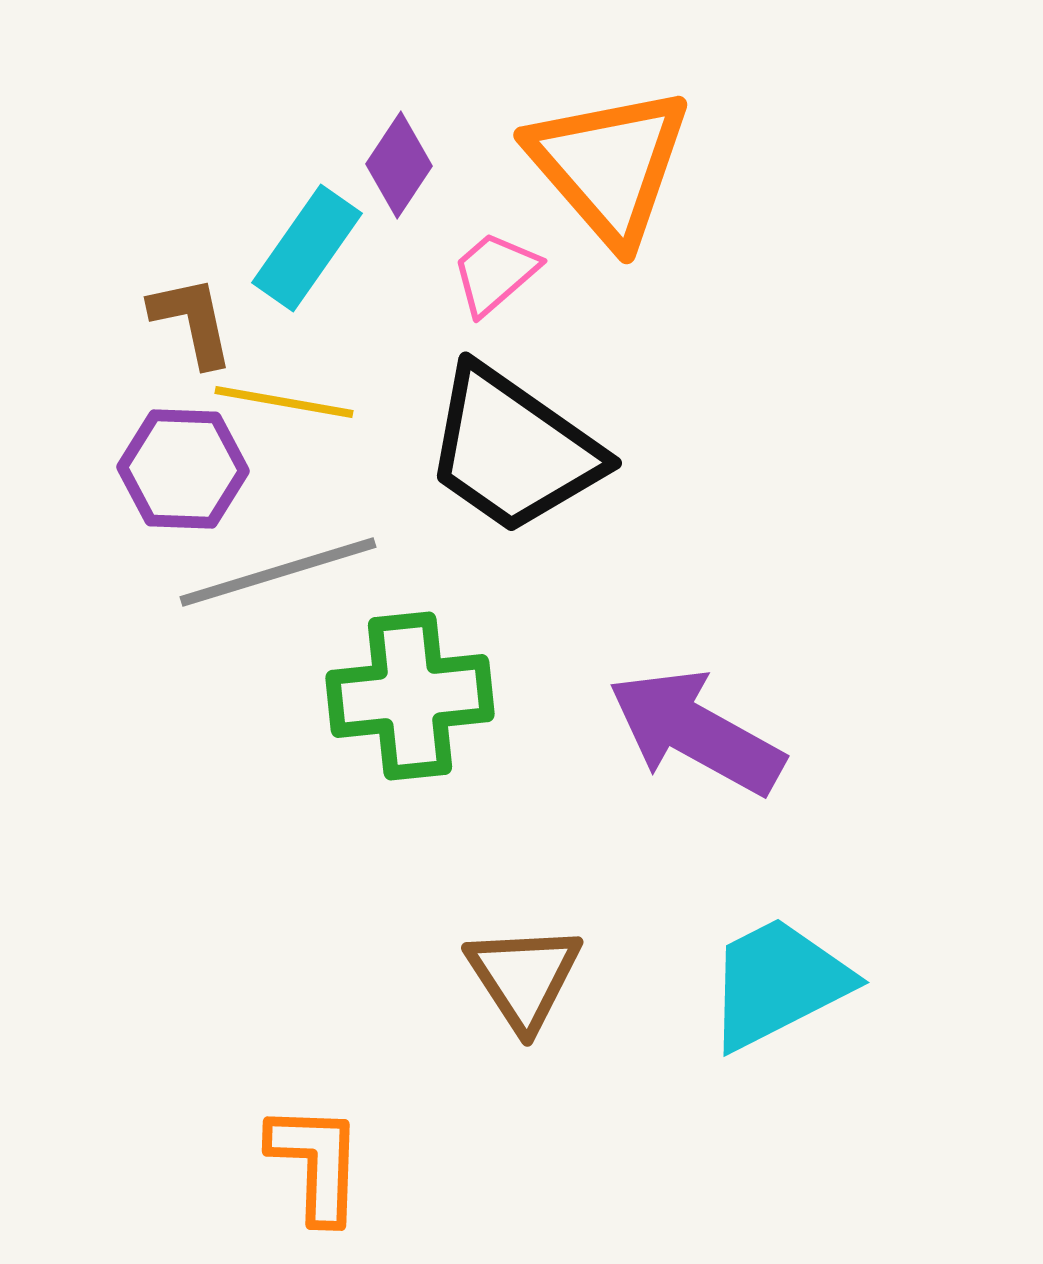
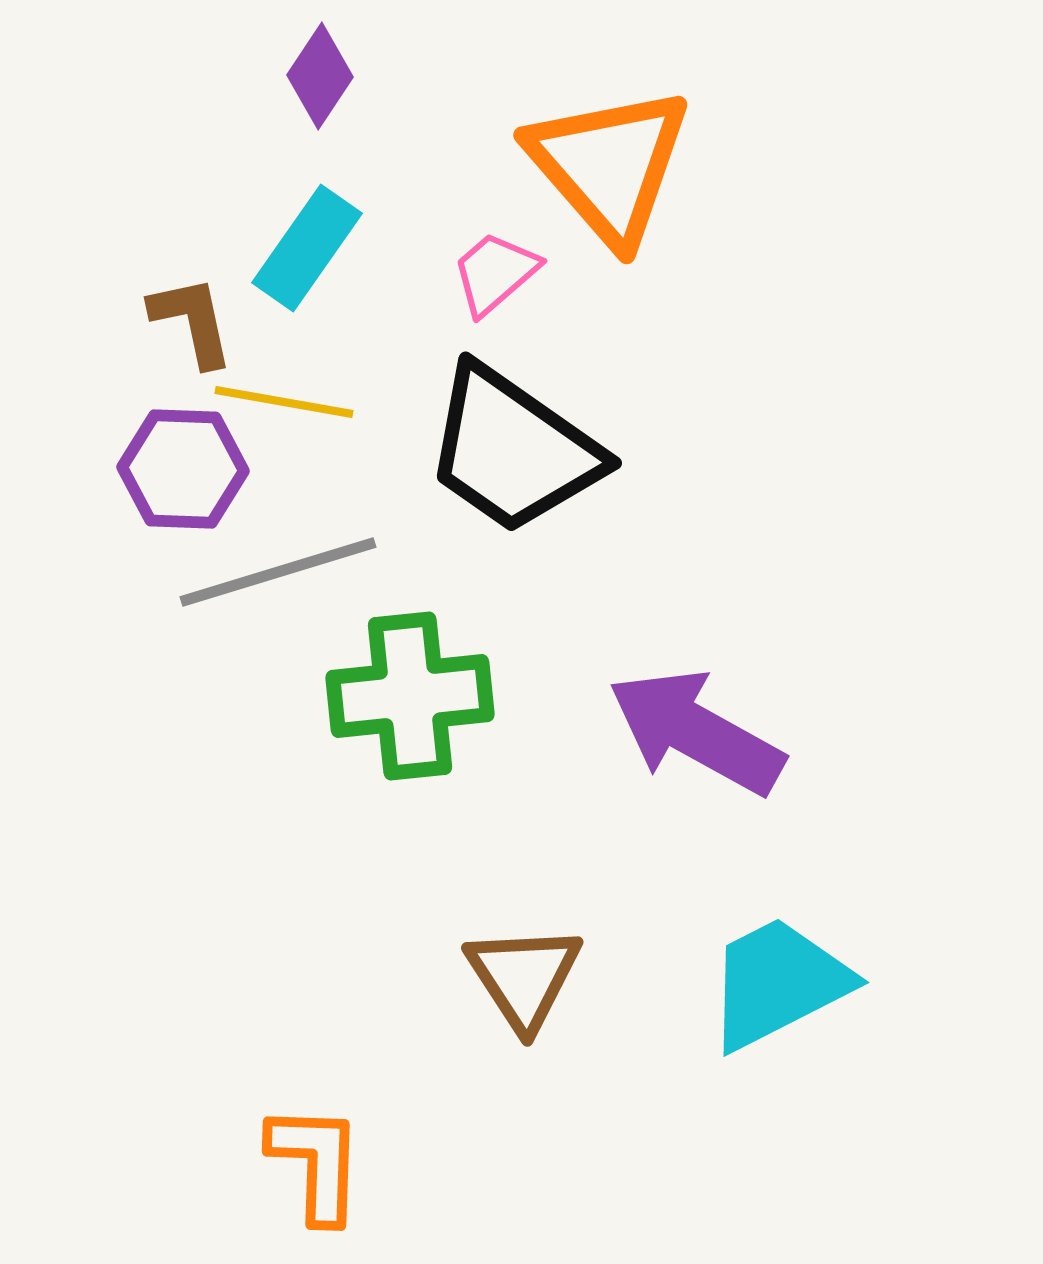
purple diamond: moved 79 px left, 89 px up
